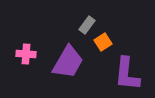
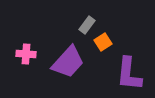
purple trapezoid: rotated 12 degrees clockwise
purple L-shape: moved 2 px right
